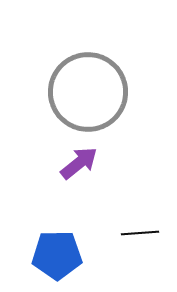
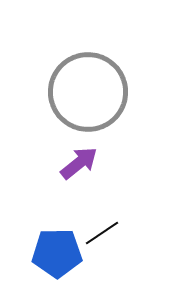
black line: moved 38 px left; rotated 30 degrees counterclockwise
blue pentagon: moved 2 px up
